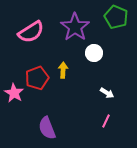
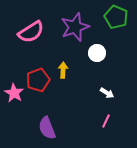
purple star: rotated 16 degrees clockwise
white circle: moved 3 px right
red pentagon: moved 1 px right, 2 px down
